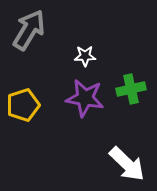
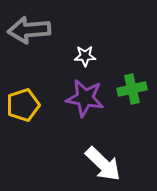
gray arrow: rotated 126 degrees counterclockwise
green cross: moved 1 px right
white arrow: moved 24 px left
